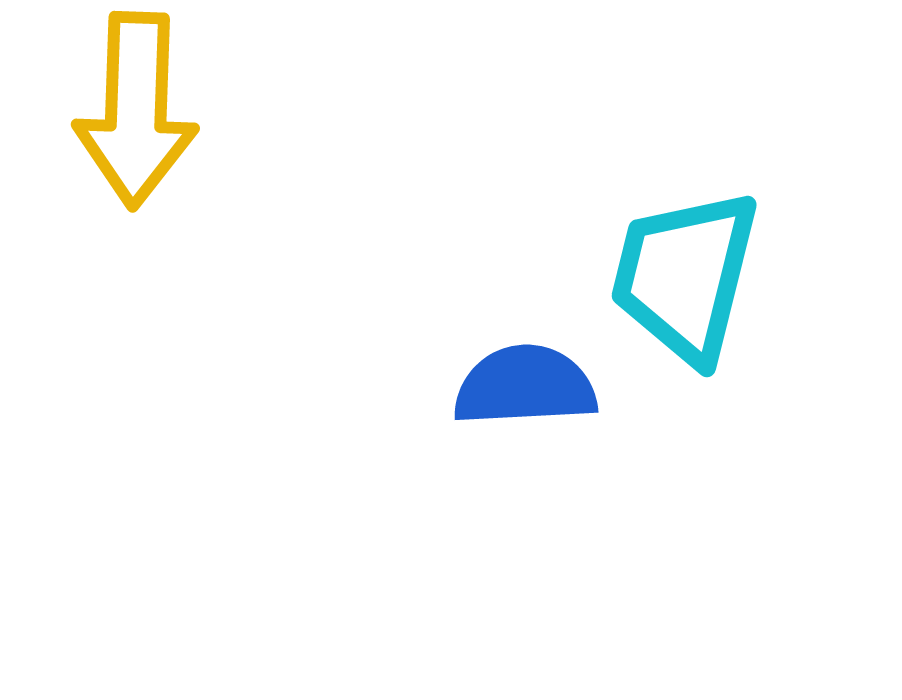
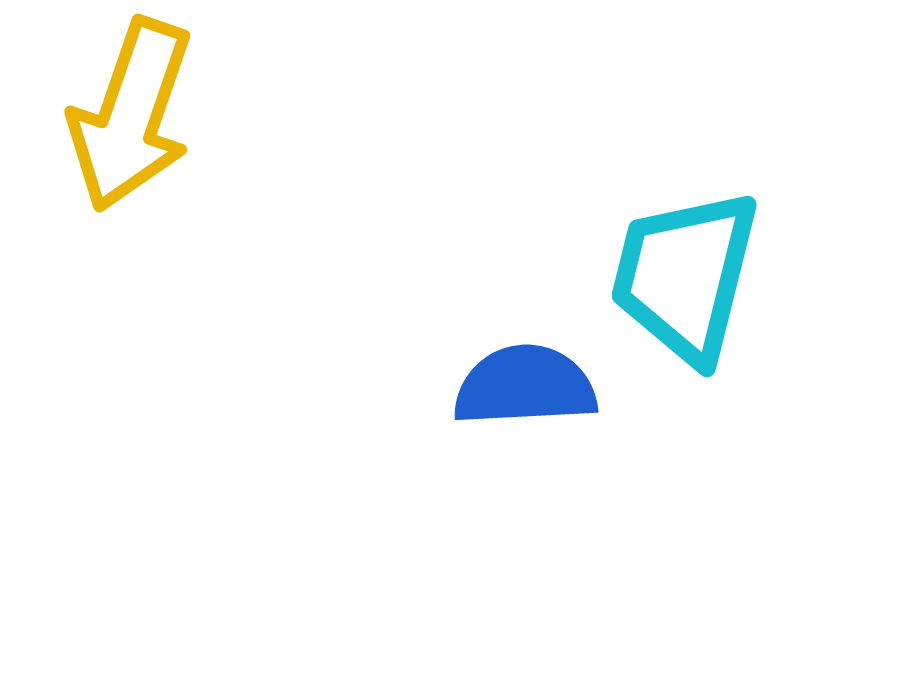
yellow arrow: moved 5 px left, 5 px down; rotated 17 degrees clockwise
